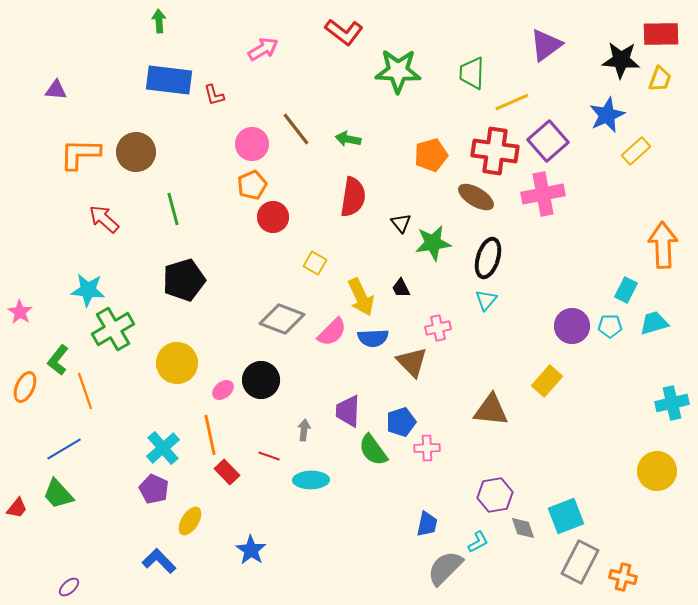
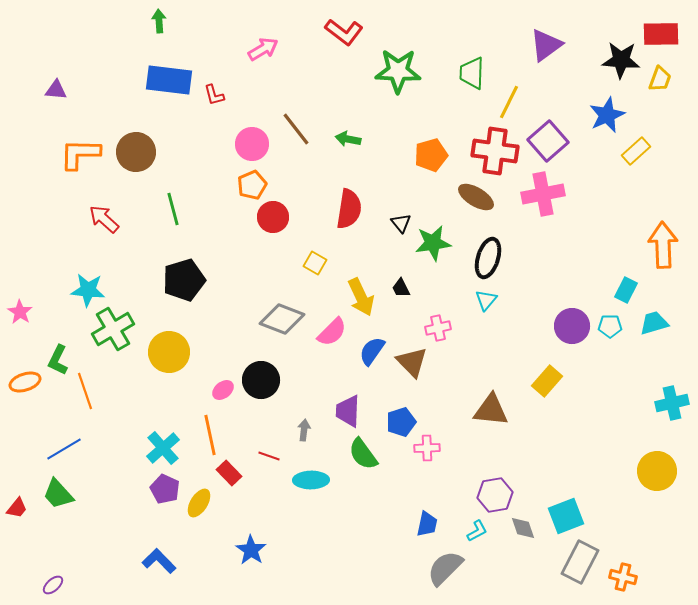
yellow line at (512, 102): moved 3 px left; rotated 40 degrees counterclockwise
red semicircle at (353, 197): moved 4 px left, 12 px down
blue semicircle at (373, 338): moved 1 px left, 13 px down; rotated 128 degrees clockwise
green L-shape at (58, 360): rotated 12 degrees counterclockwise
yellow circle at (177, 363): moved 8 px left, 11 px up
orange ellipse at (25, 387): moved 5 px up; rotated 48 degrees clockwise
green semicircle at (373, 450): moved 10 px left, 4 px down
red rectangle at (227, 472): moved 2 px right, 1 px down
purple pentagon at (154, 489): moved 11 px right
yellow ellipse at (190, 521): moved 9 px right, 18 px up
cyan L-shape at (478, 542): moved 1 px left, 11 px up
purple ellipse at (69, 587): moved 16 px left, 2 px up
